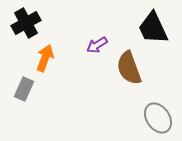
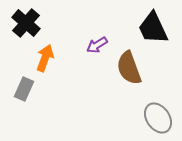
black cross: rotated 20 degrees counterclockwise
